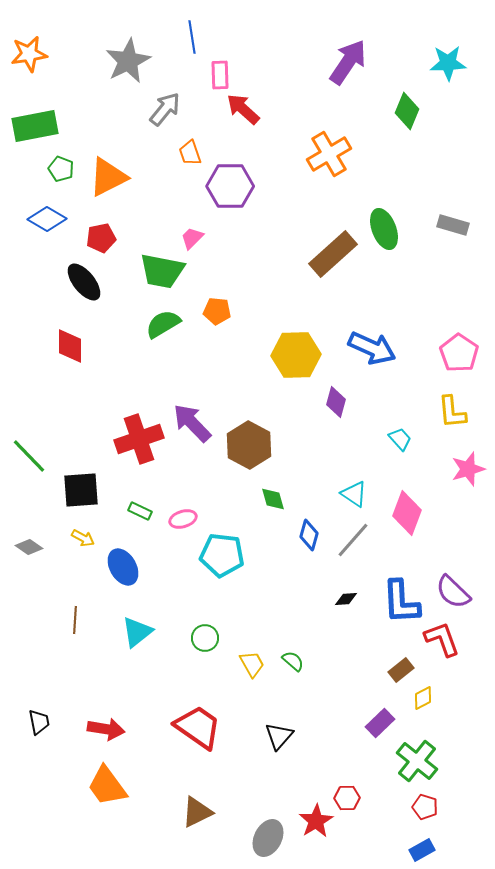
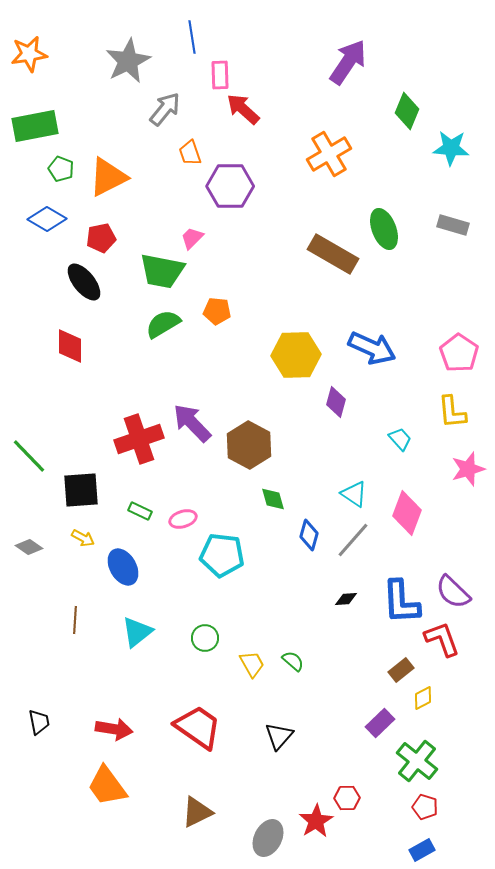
cyan star at (448, 63): moved 3 px right, 85 px down; rotated 6 degrees clockwise
brown rectangle at (333, 254): rotated 72 degrees clockwise
red arrow at (106, 729): moved 8 px right
